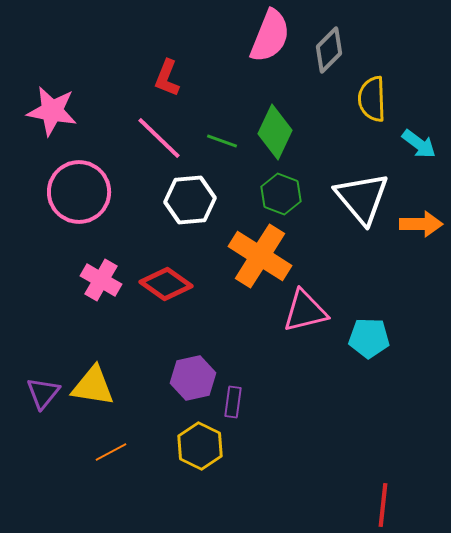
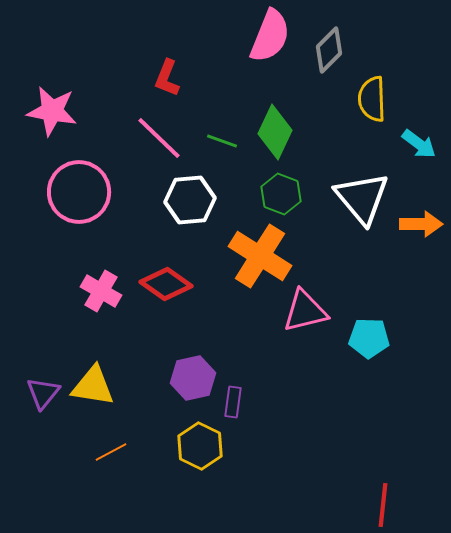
pink cross: moved 11 px down
